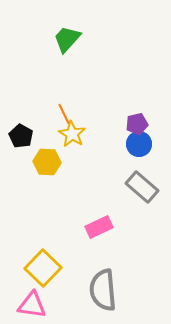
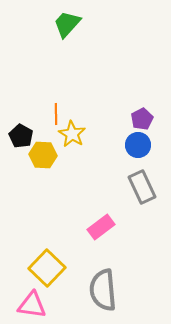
green trapezoid: moved 15 px up
orange line: moved 8 px left; rotated 25 degrees clockwise
purple pentagon: moved 5 px right, 5 px up; rotated 15 degrees counterclockwise
blue circle: moved 1 px left, 1 px down
yellow hexagon: moved 4 px left, 7 px up
gray rectangle: rotated 24 degrees clockwise
pink rectangle: moved 2 px right; rotated 12 degrees counterclockwise
yellow square: moved 4 px right
